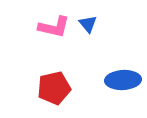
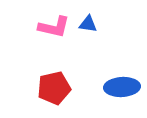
blue triangle: rotated 42 degrees counterclockwise
blue ellipse: moved 1 px left, 7 px down
